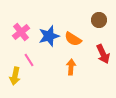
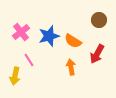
orange semicircle: moved 2 px down
red arrow: moved 6 px left; rotated 54 degrees clockwise
orange arrow: rotated 14 degrees counterclockwise
